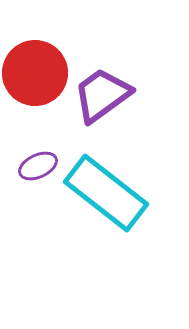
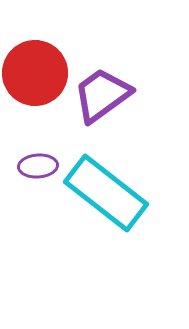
purple ellipse: rotated 21 degrees clockwise
